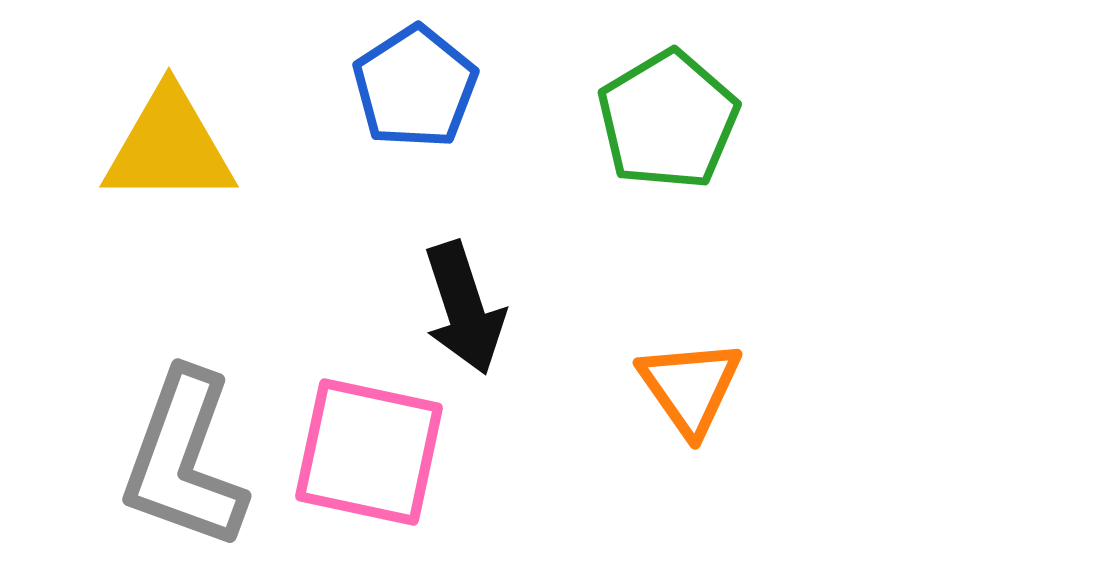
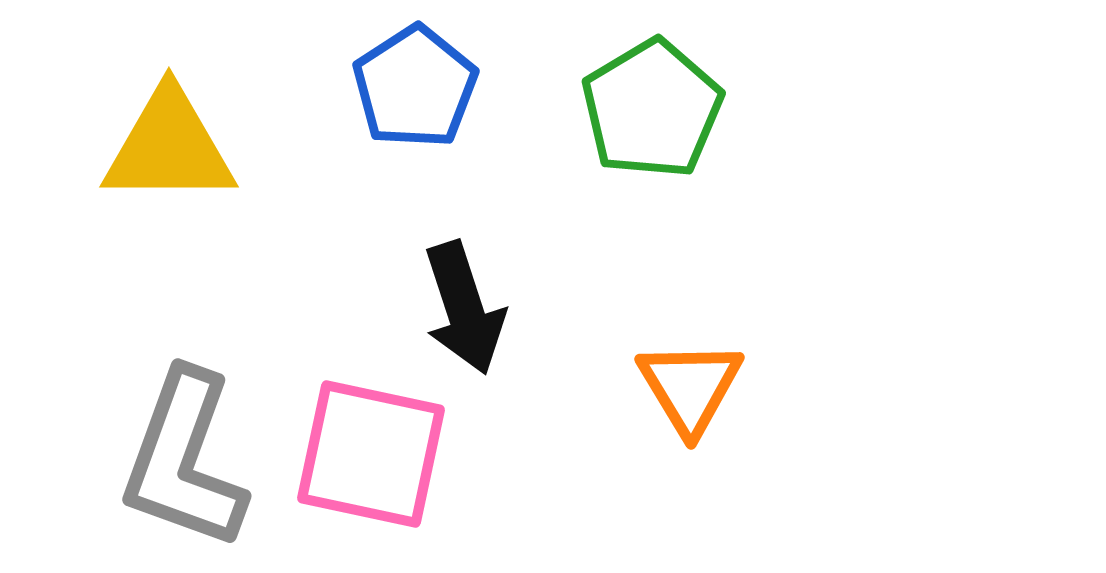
green pentagon: moved 16 px left, 11 px up
orange triangle: rotated 4 degrees clockwise
pink square: moved 2 px right, 2 px down
